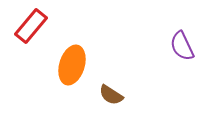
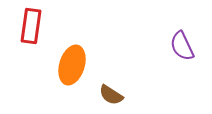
red rectangle: rotated 32 degrees counterclockwise
